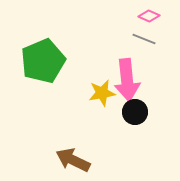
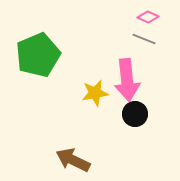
pink diamond: moved 1 px left, 1 px down
green pentagon: moved 5 px left, 6 px up
yellow star: moved 7 px left
black circle: moved 2 px down
